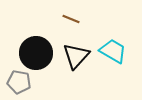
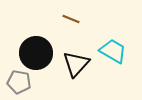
black triangle: moved 8 px down
